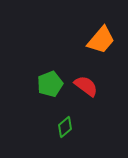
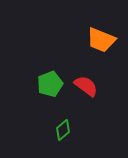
orange trapezoid: rotated 72 degrees clockwise
green diamond: moved 2 px left, 3 px down
